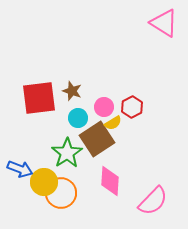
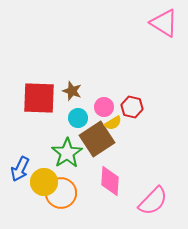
red square: rotated 9 degrees clockwise
red hexagon: rotated 20 degrees counterclockwise
blue arrow: rotated 95 degrees clockwise
